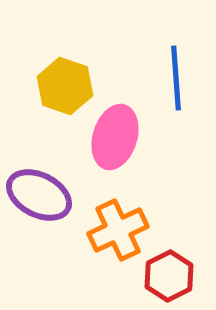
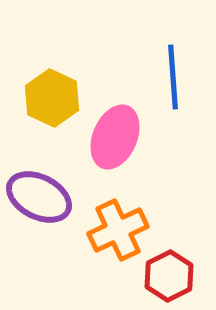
blue line: moved 3 px left, 1 px up
yellow hexagon: moved 13 px left, 12 px down; rotated 6 degrees clockwise
pink ellipse: rotated 6 degrees clockwise
purple ellipse: moved 2 px down
